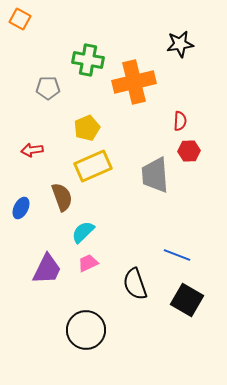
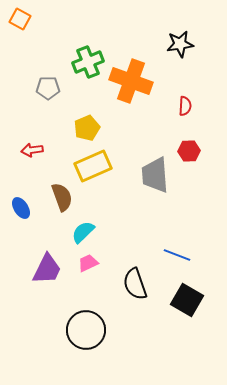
green cross: moved 2 px down; rotated 32 degrees counterclockwise
orange cross: moved 3 px left, 1 px up; rotated 33 degrees clockwise
red semicircle: moved 5 px right, 15 px up
blue ellipse: rotated 60 degrees counterclockwise
